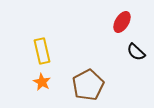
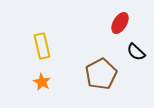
red ellipse: moved 2 px left, 1 px down
yellow rectangle: moved 5 px up
brown pentagon: moved 13 px right, 11 px up
